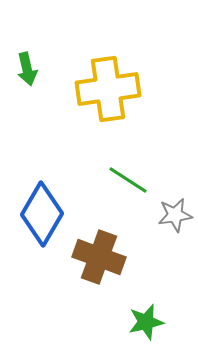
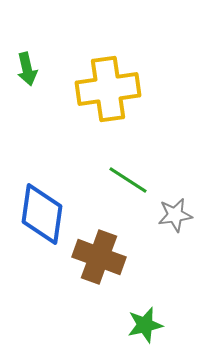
blue diamond: rotated 22 degrees counterclockwise
green star: moved 1 px left, 3 px down
